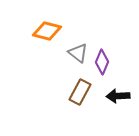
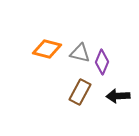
orange diamond: moved 18 px down
gray triangle: moved 2 px right; rotated 25 degrees counterclockwise
